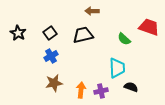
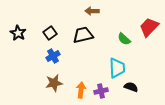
red trapezoid: rotated 65 degrees counterclockwise
blue cross: moved 2 px right
